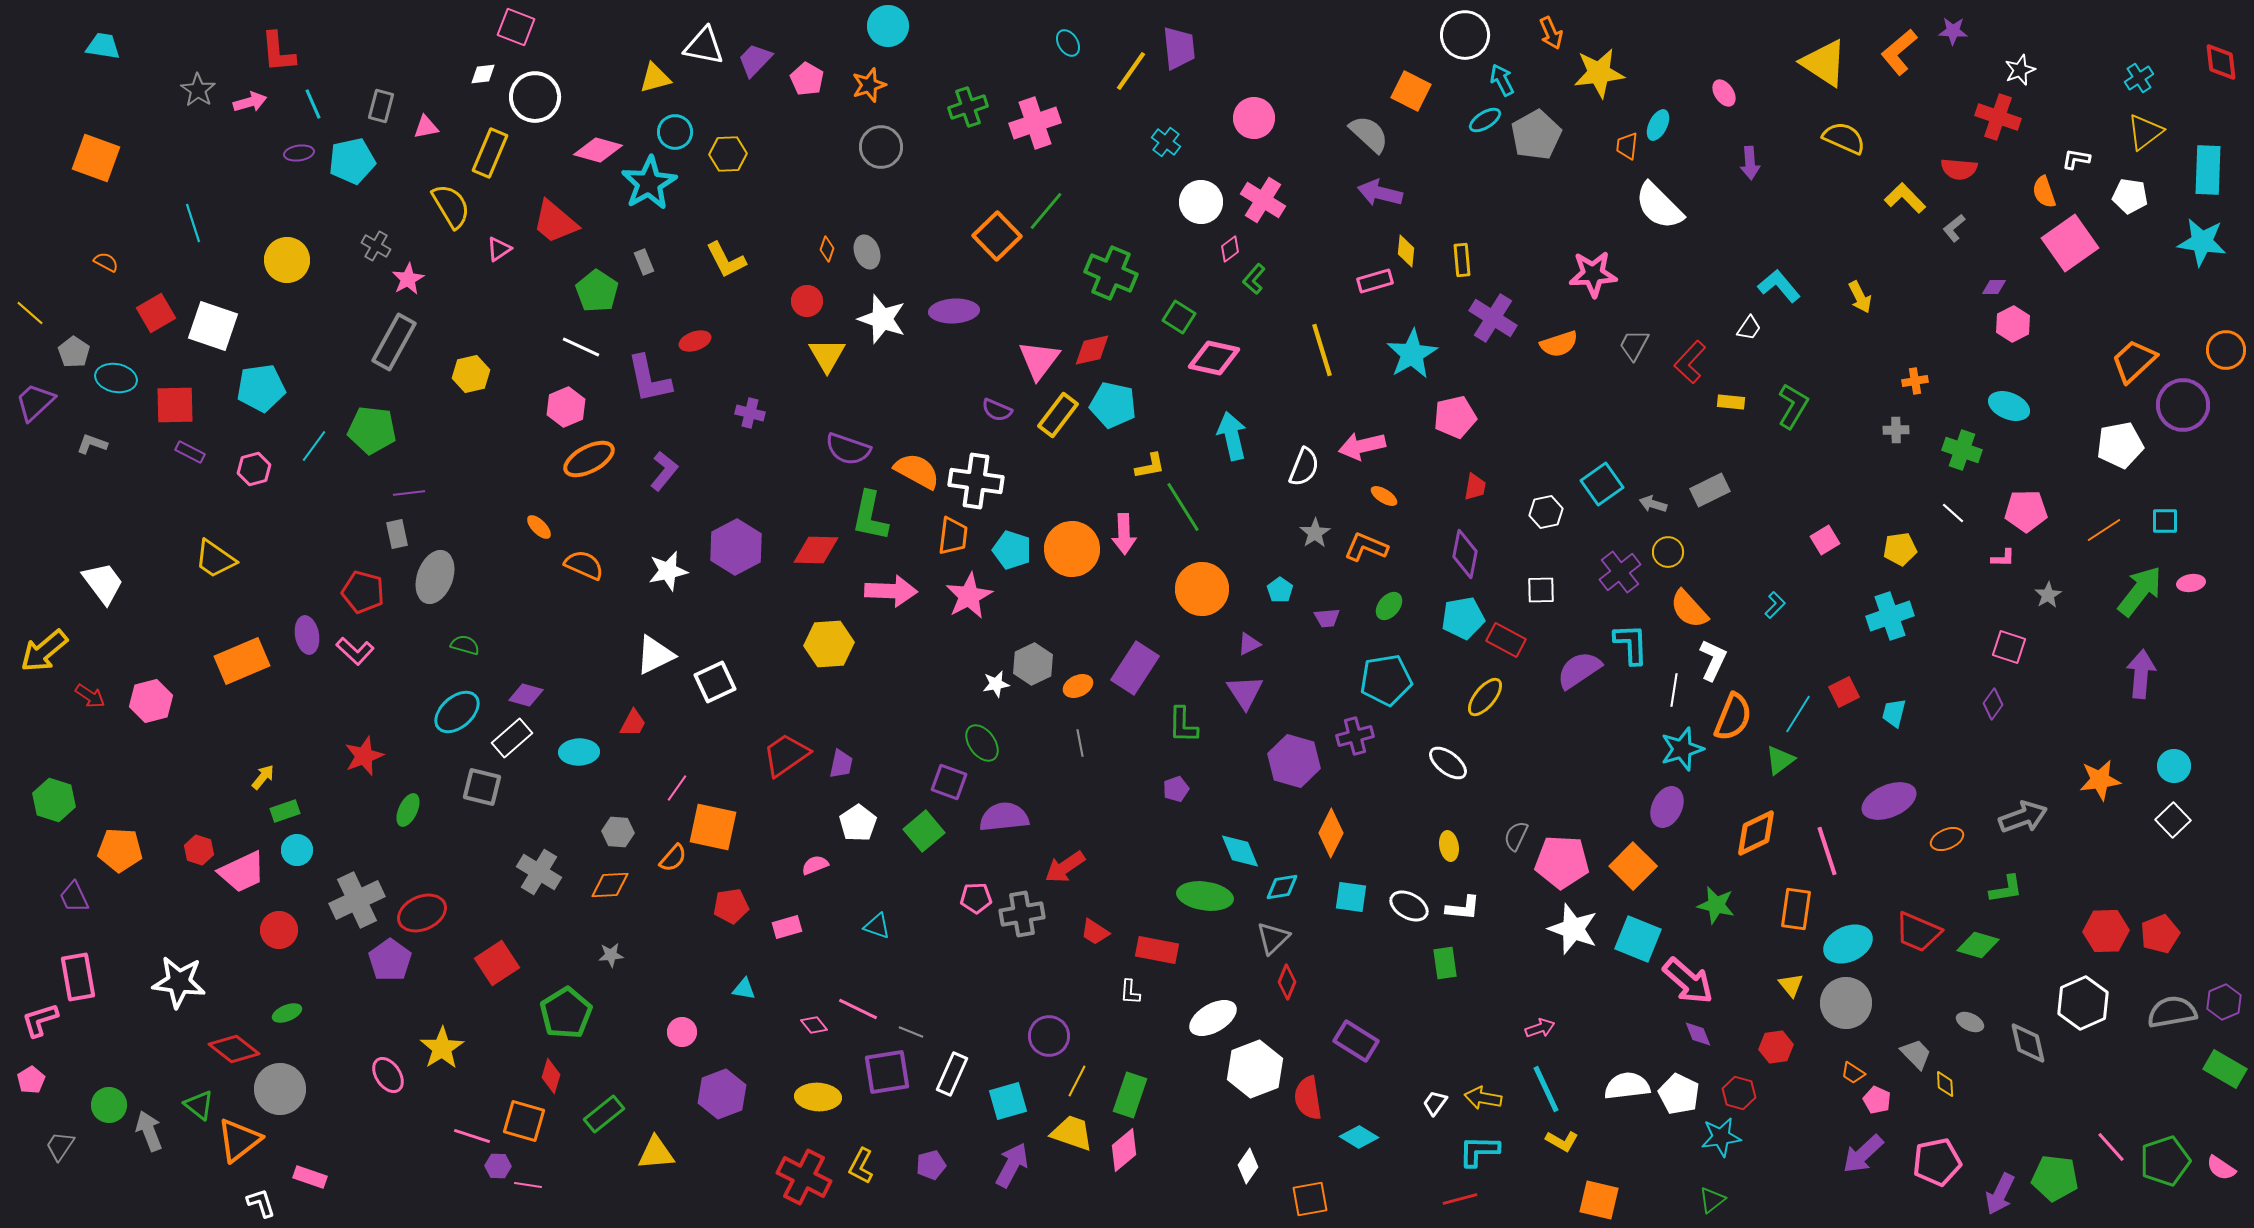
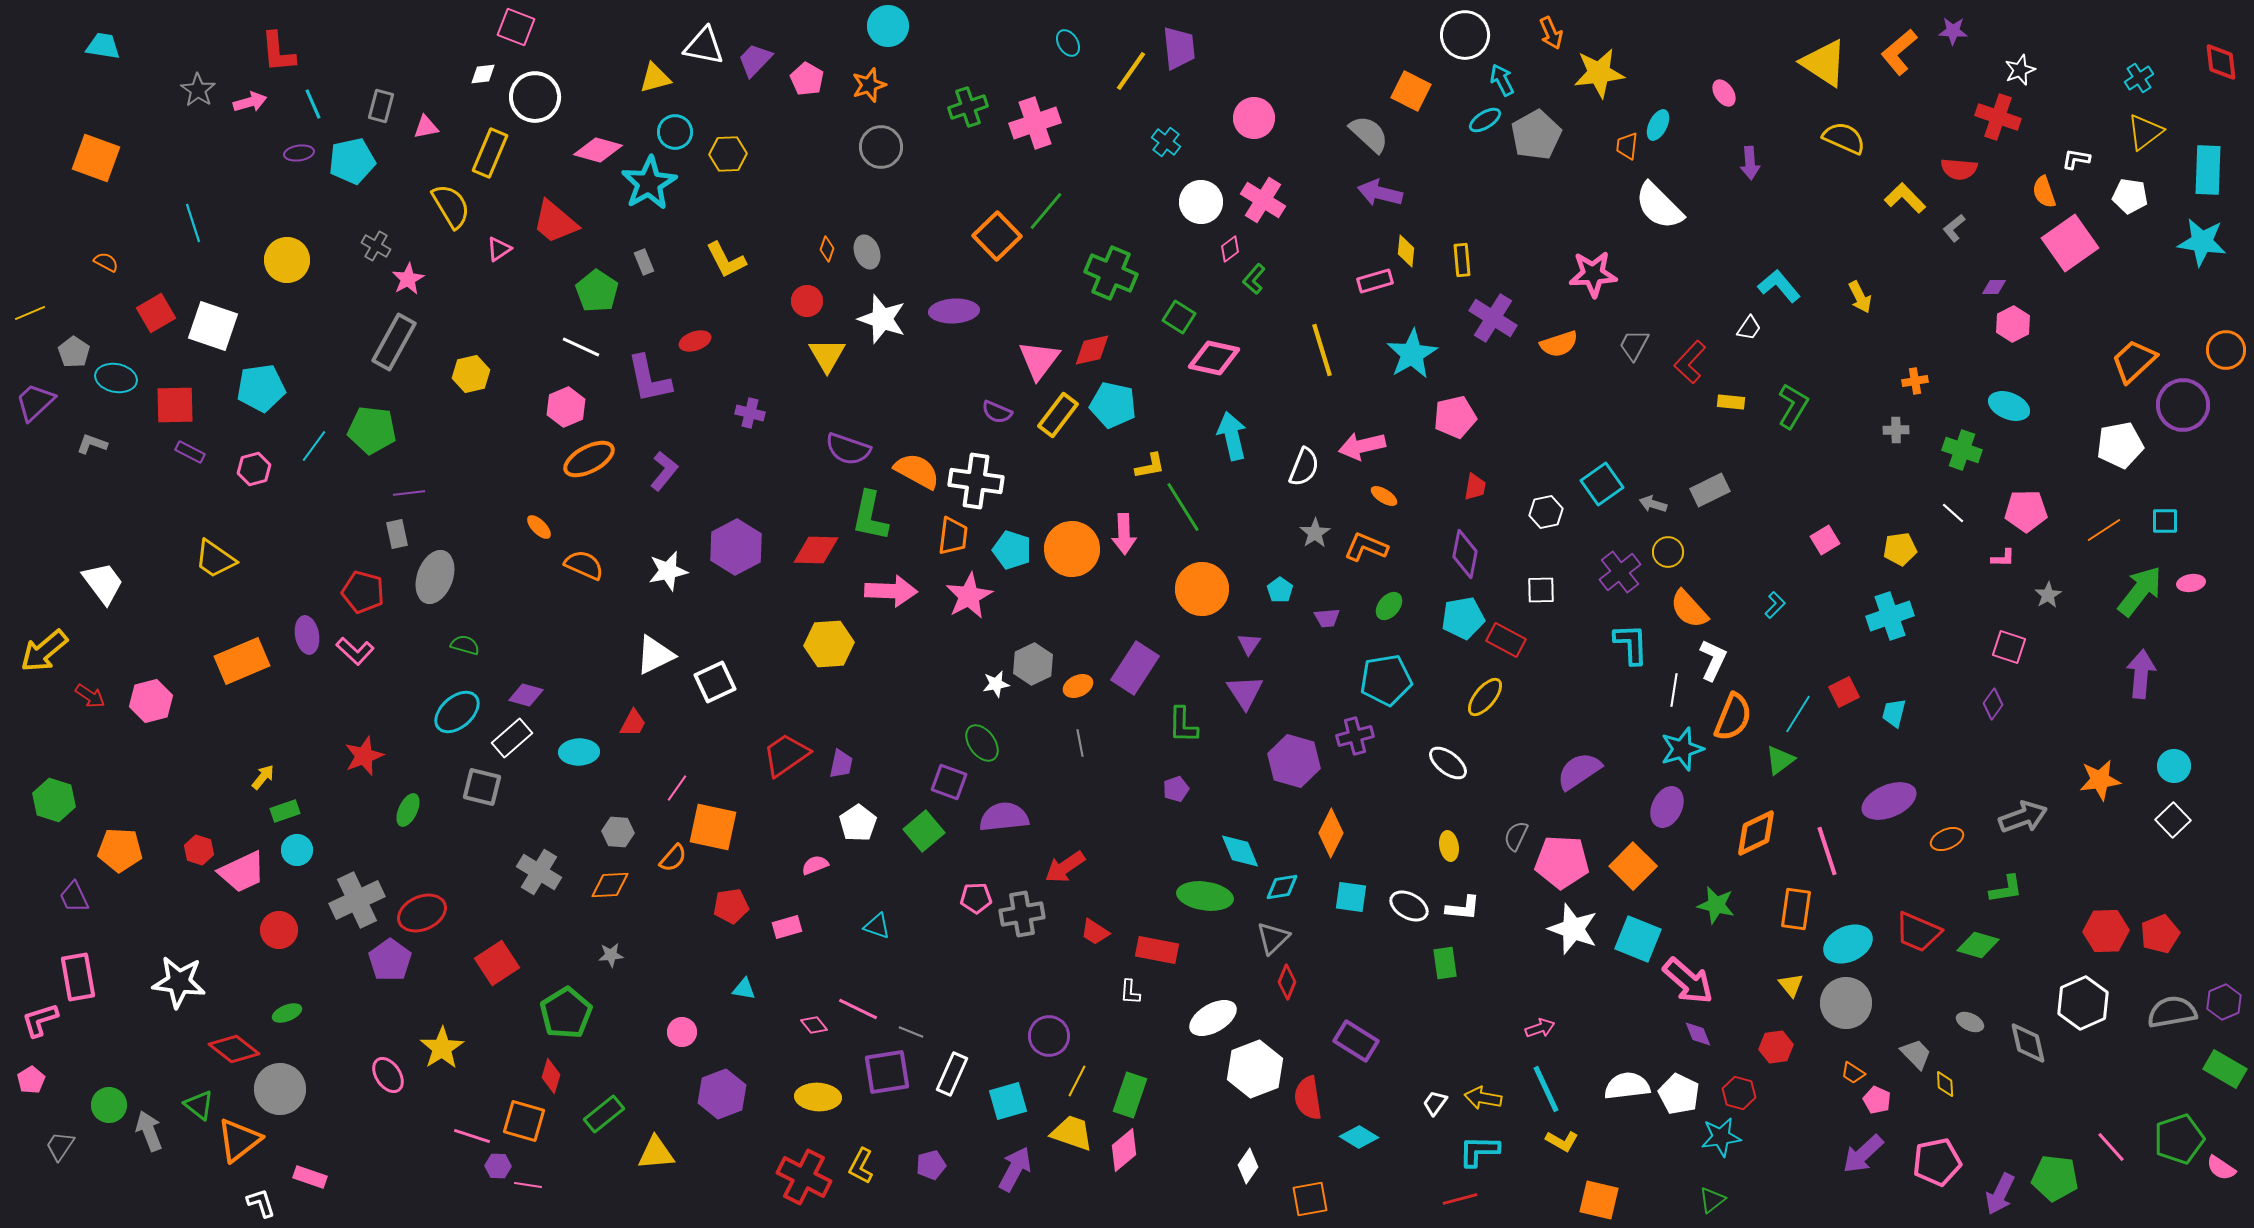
yellow line at (30, 313): rotated 64 degrees counterclockwise
purple semicircle at (997, 410): moved 2 px down
purple triangle at (1249, 644): rotated 30 degrees counterclockwise
purple semicircle at (1579, 670): moved 101 px down
green pentagon at (2165, 1161): moved 14 px right, 22 px up
purple arrow at (1012, 1165): moved 3 px right, 4 px down
